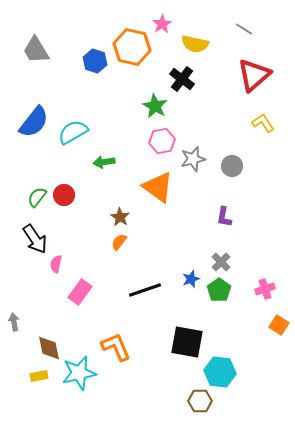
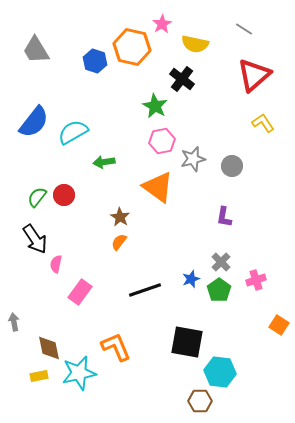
pink cross: moved 9 px left, 9 px up
